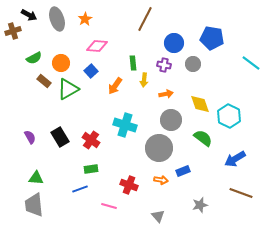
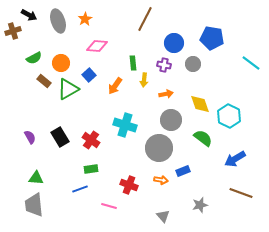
gray ellipse at (57, 19): moved 1 px right, 2 px down
blue square at (91, 71): moved 2 px left, 4 px down
gray triangle at (158, 216): moved 5 px right
